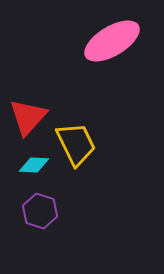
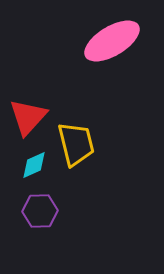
yellow trapezoid: rotated 12 degrees clockwise
cyan diamond: rotated 28 degrees counterclockwise
purple hexagon: rotated 20 degrees counterclockwise
